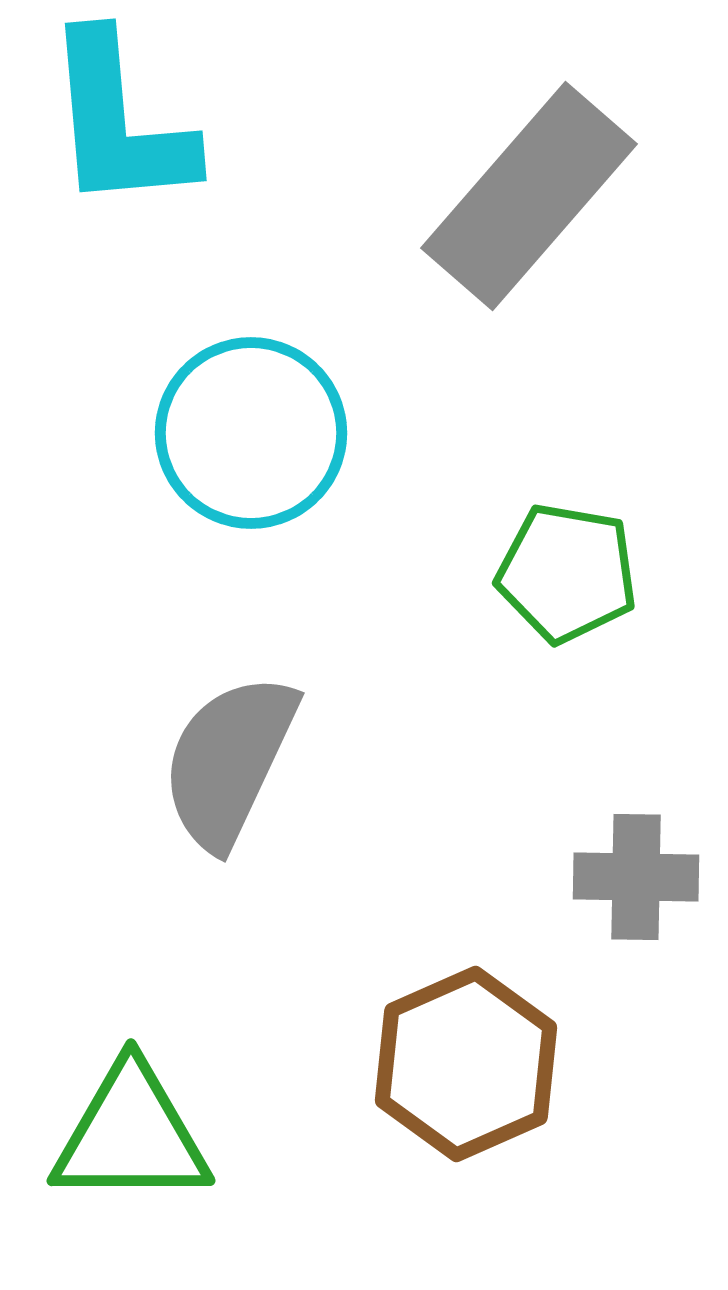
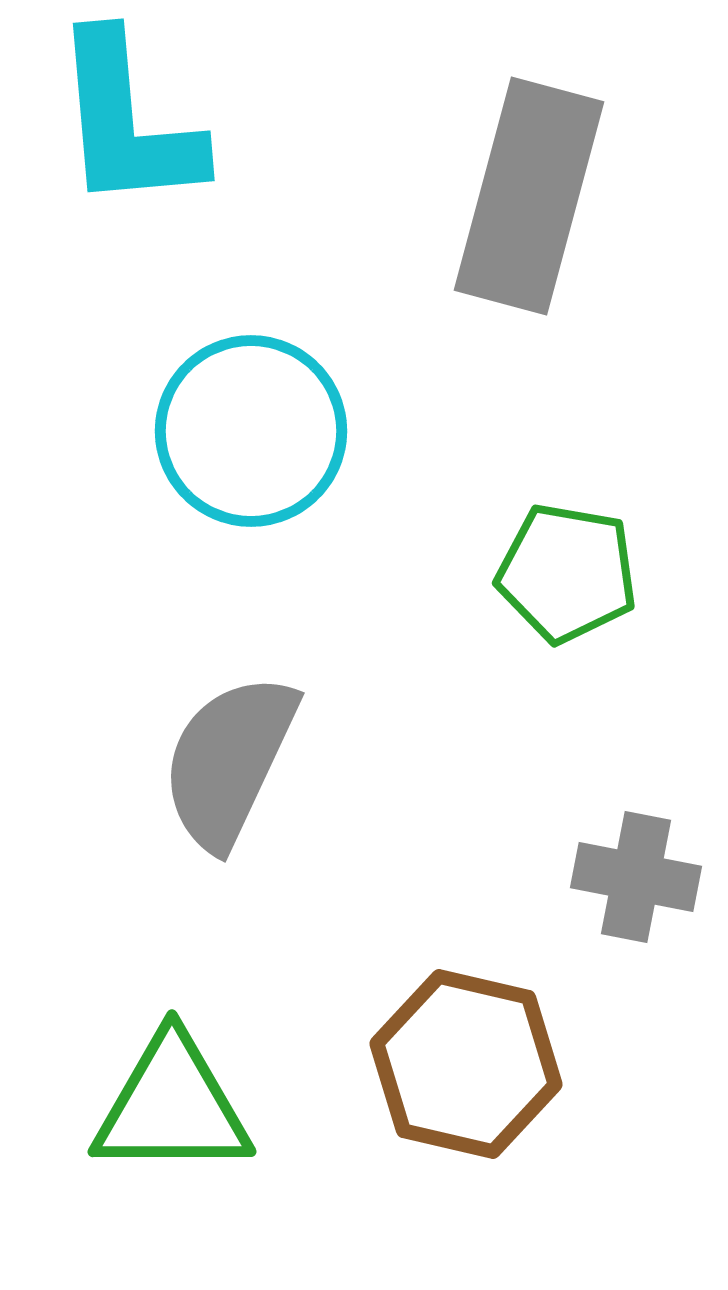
cyan L-shape: moved 8 px right
gray rectangle: rotated 26 degrees counterclockwise
cyan circle: moved 2 px up
gray cross: rotated 10 degrees clockwise
brown hexagon: rotated 23 degrees counterclockwise
green triangle: moved 41 px right, 29 px up
